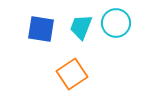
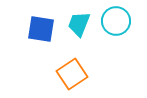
cyan circle: moved 2 px up
cyan trapezoid: moved 2 px left, 3 px up
